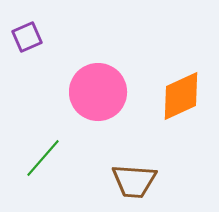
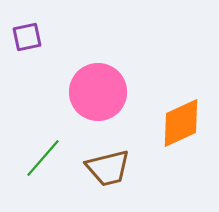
purple square: rotated 12 degrees clockwise
orange diamond: moved 27 px down
brown trapezoid: moved 26 px left, 13 px up; rotated 18 degrees counterclockwise
